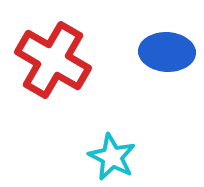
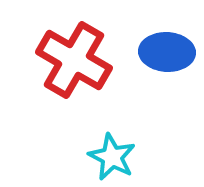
red cross: moved 21 px right
